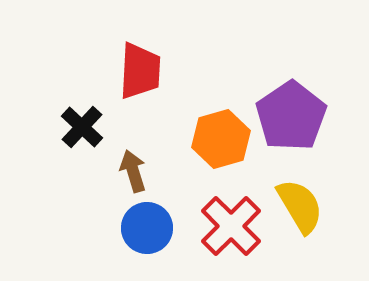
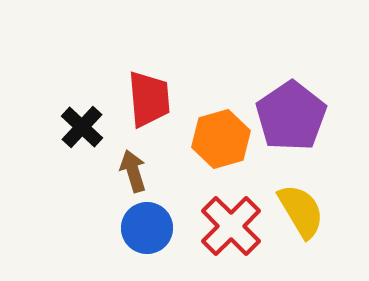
red trapezoid: moved 9 px right, 28 px down; rotated 8 degrees counterclockwise
yellow semicircle: moved 1 px right, 5 px down
